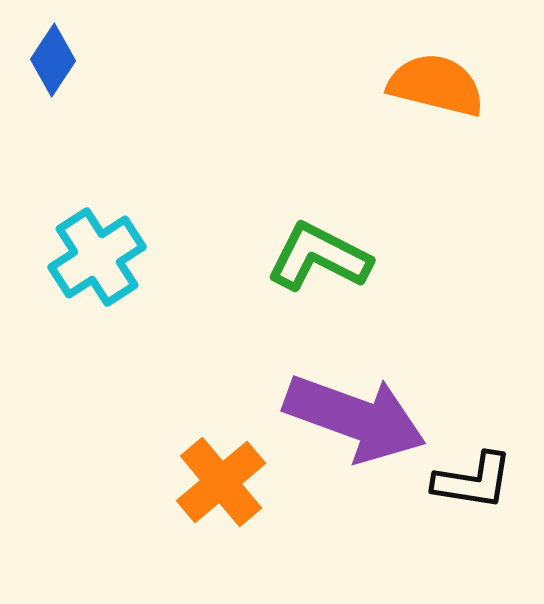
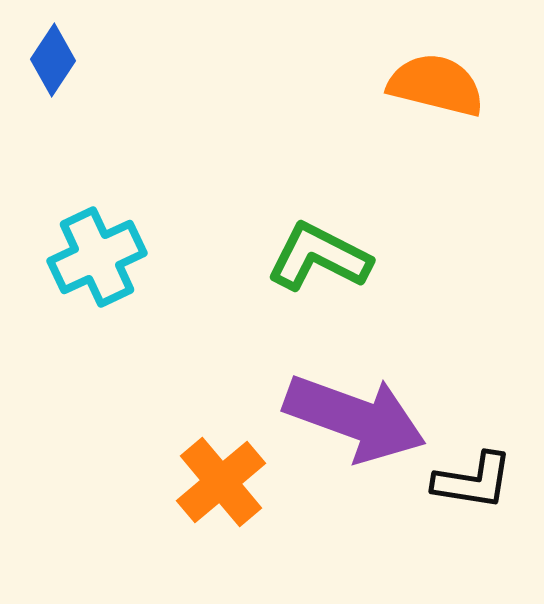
cyan cross: rotated 8 degrees clockwise
